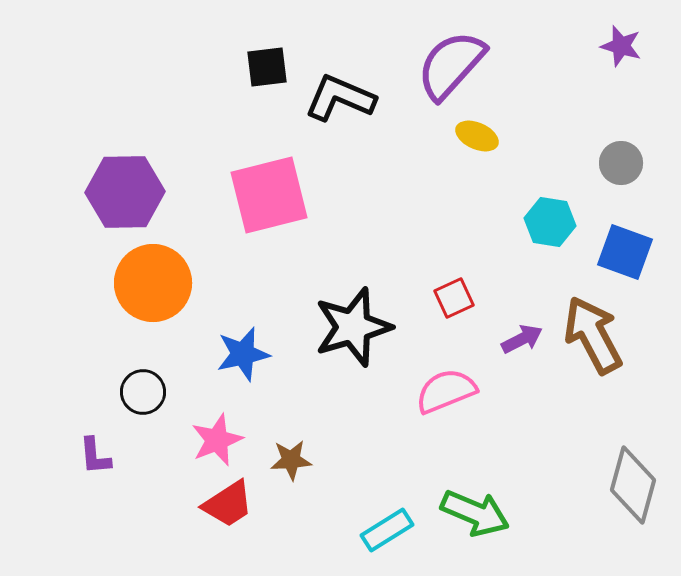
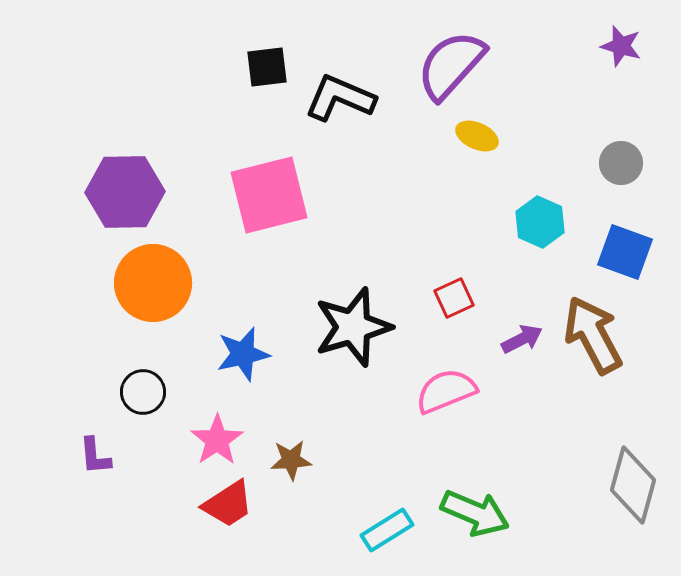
cyan hexagon: moved 10 px left; rotated 15 degrees clockwise
pink star: rotated 12 degrees counterclockwise
